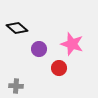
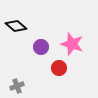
black diamond: moved 1 px left, 2 px up
purple circle: moved 2 px right, 2 px up
gray cross: moved 1 px right; rotated 24 degrees counterclockwise
